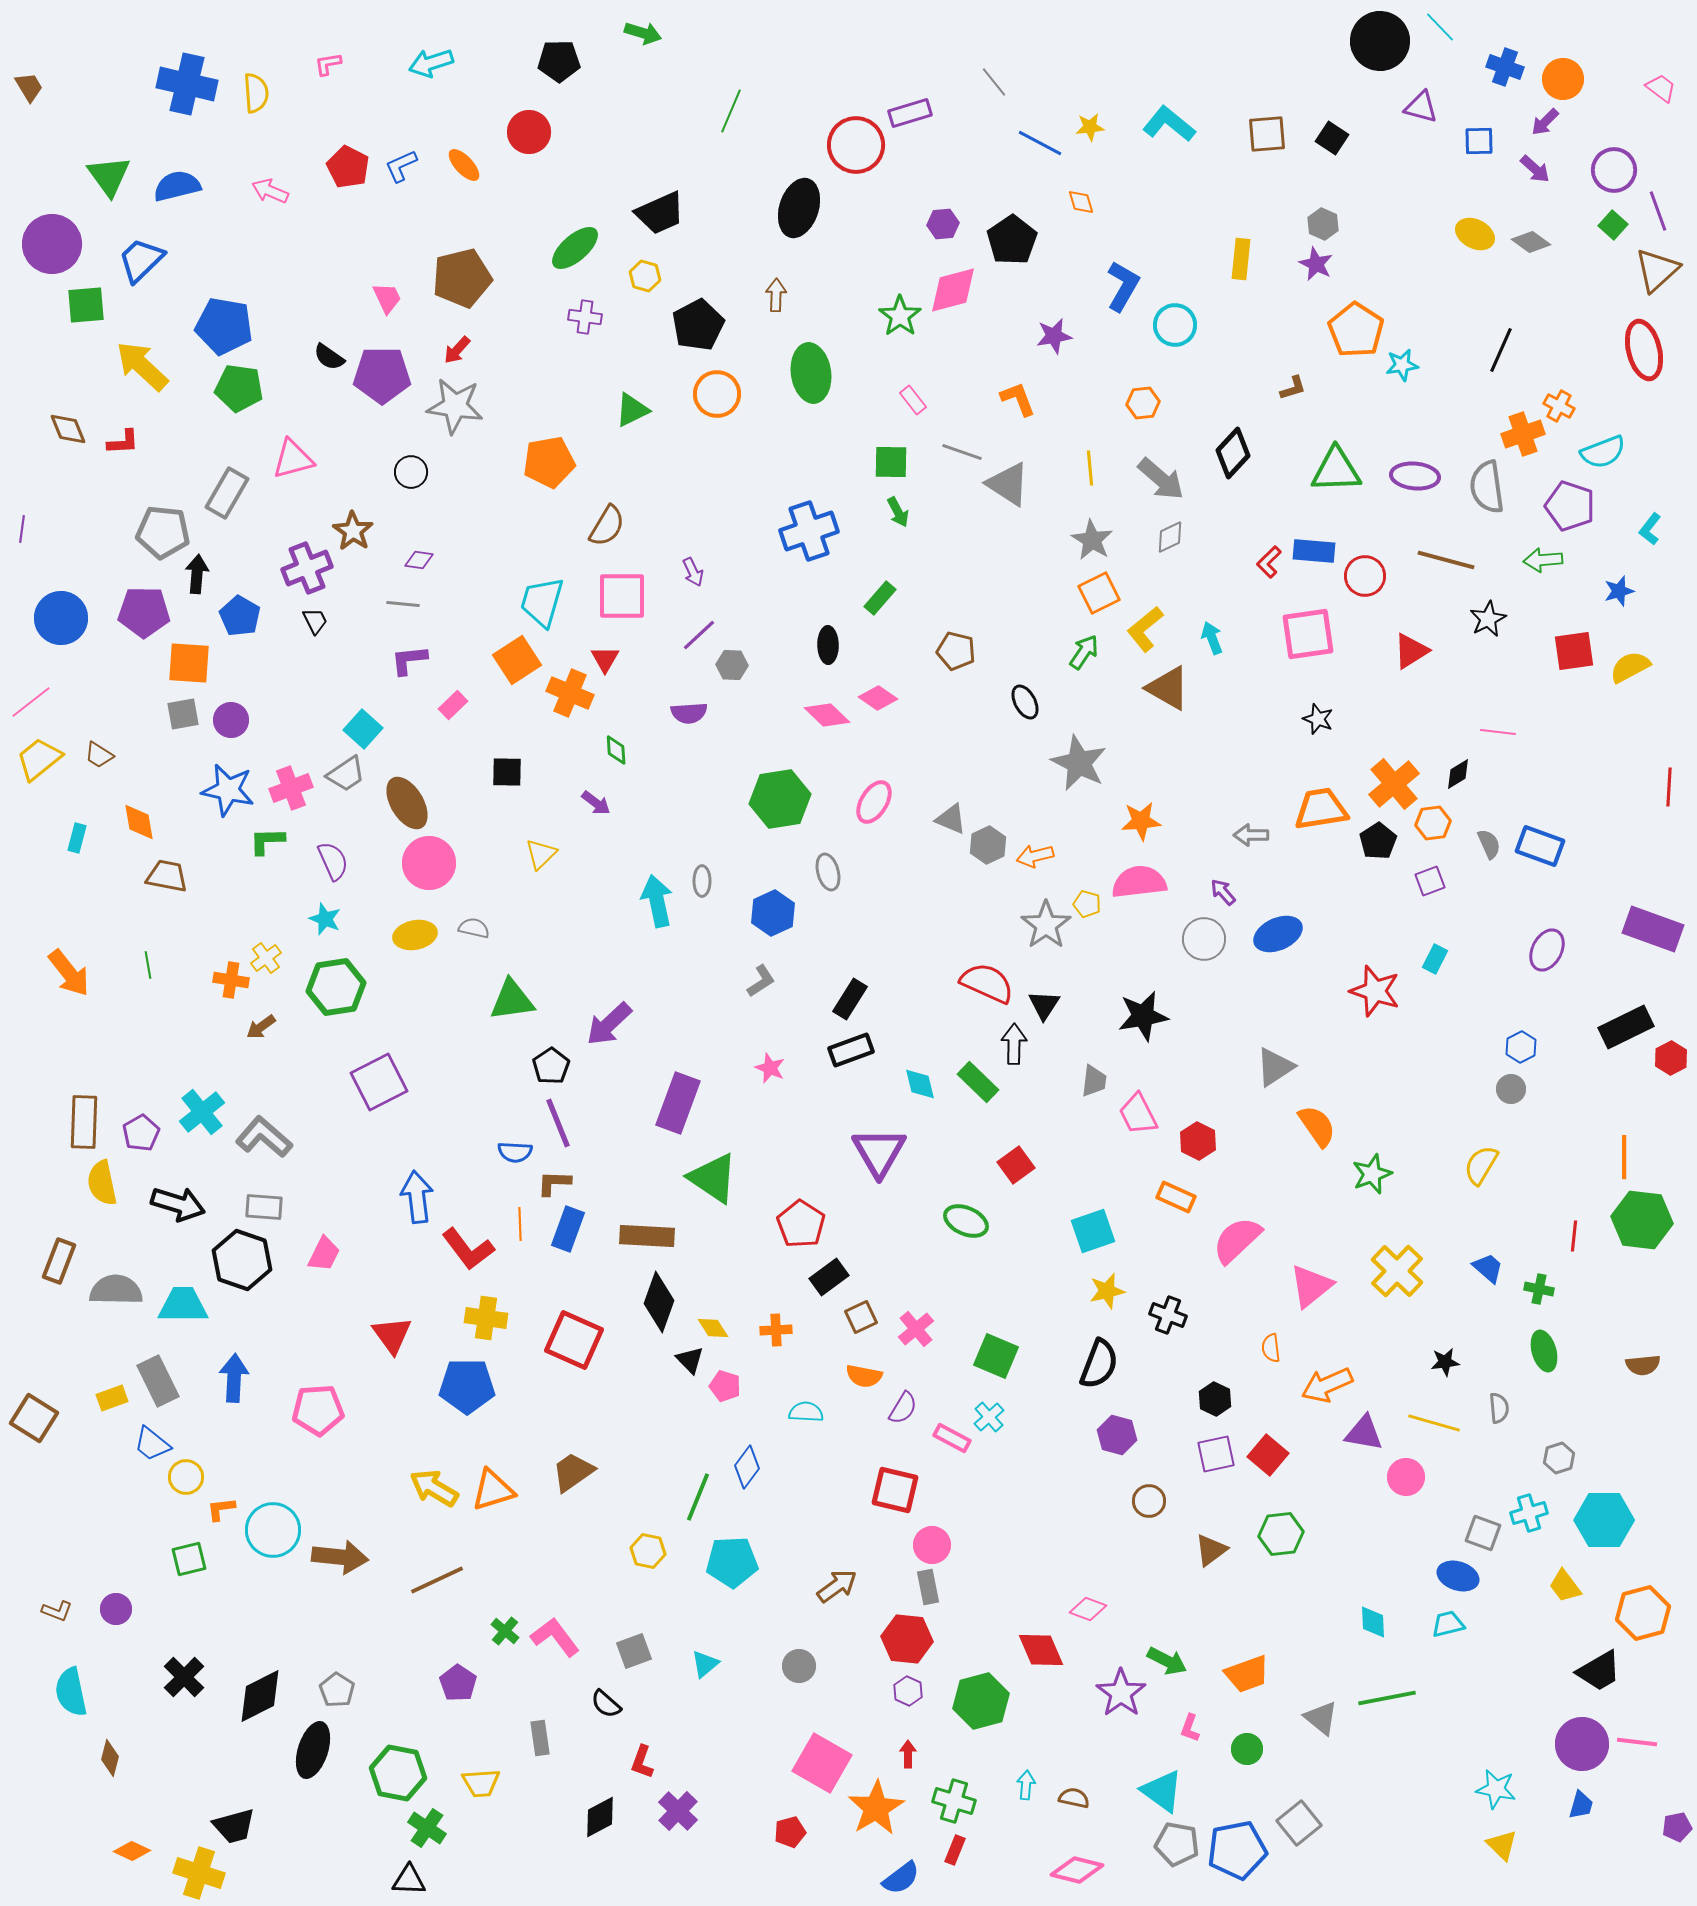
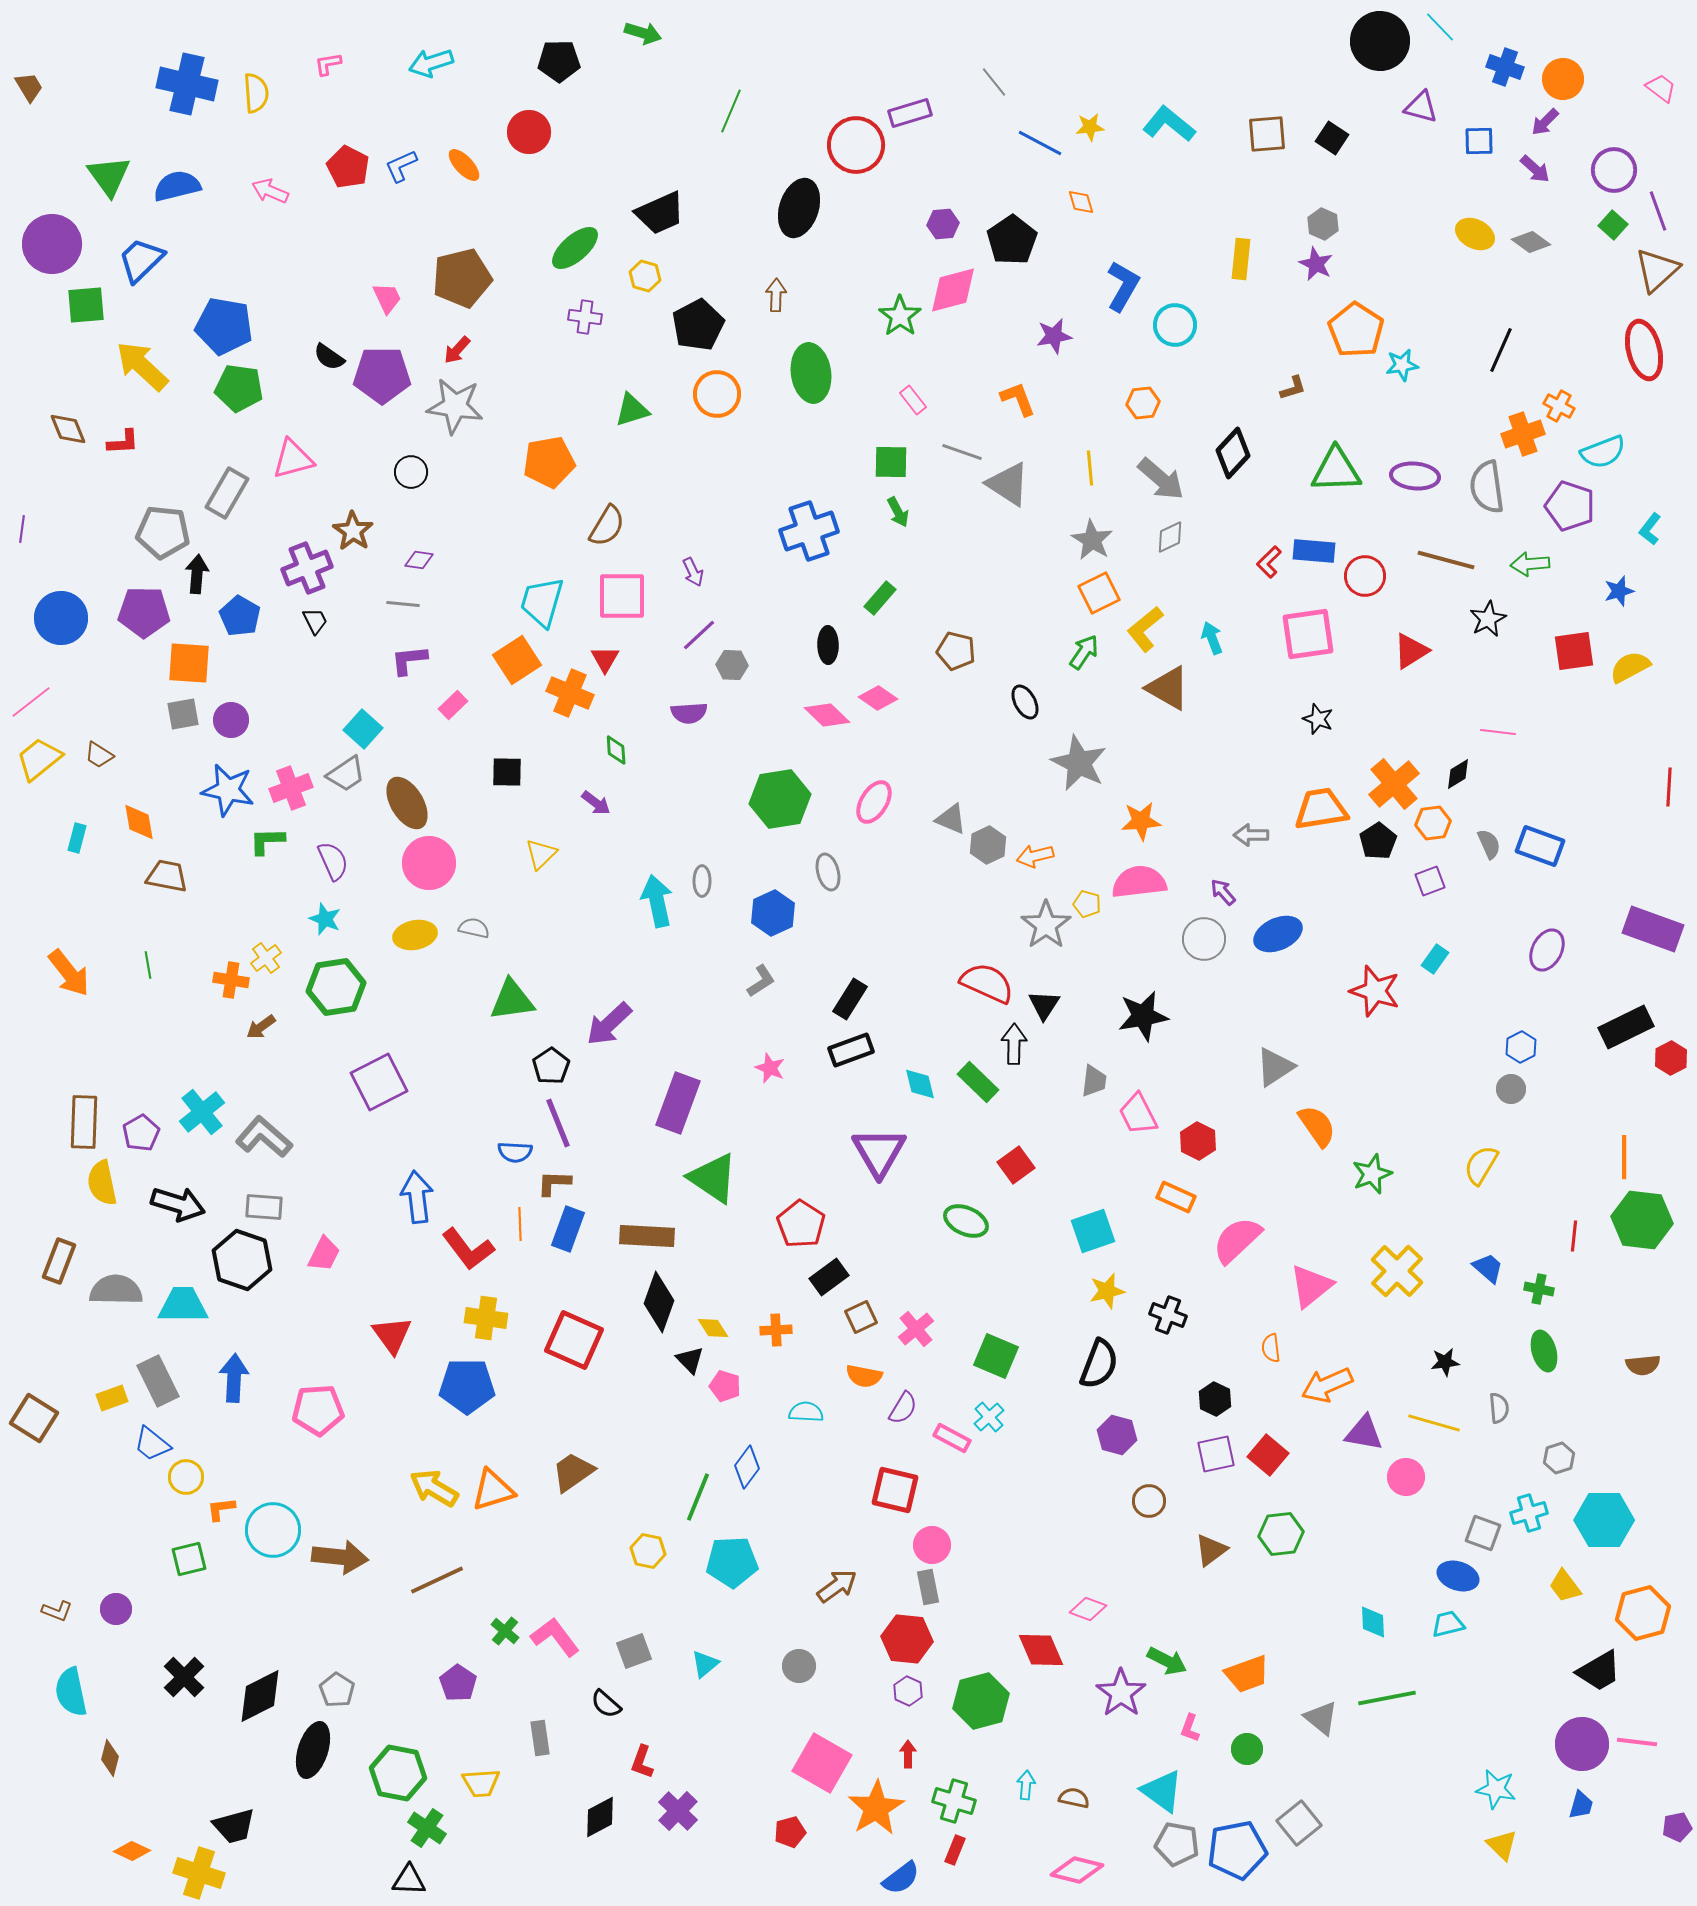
green triangle at (632, 410): rotated 9 degrees clockwise
green arrow at (1543, 560): moved 13 px left, 4 px down
cyan rectangle at (1435, 959): rotated 8 degrees clockwise
